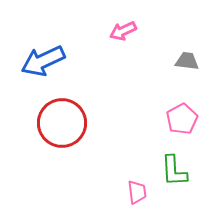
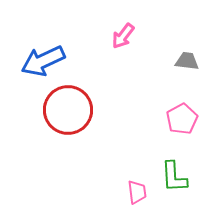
pink arrow: moved 5 px down; rotated 28 degrees counterclockwise
red circle: moved 6 px right, 13 px up
green L-shape: moved 6 px down
